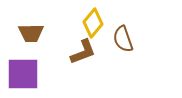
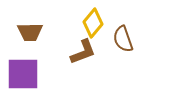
brown trapezoid: moved 1 px left, 1 px up
